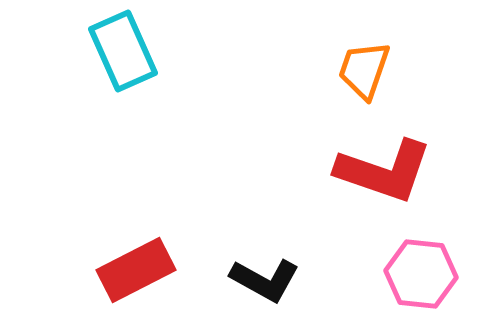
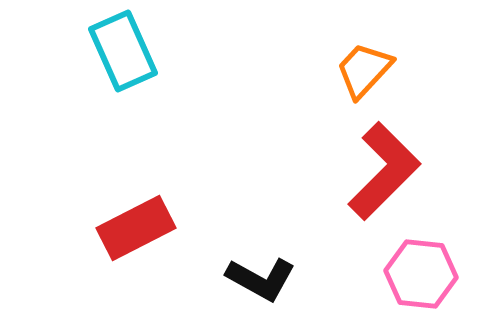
orange trapezoid: rotated 24 degrees clockwise
red L-shape: rotated 64 degrees counterclockwise
red rectangle: moved 42 px up
black L-shape: moved 4 px left, 1 px up
